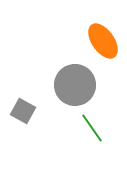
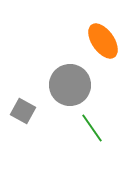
gray circle: moved 5 px left
